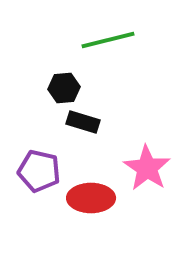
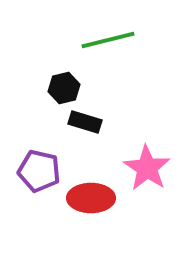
black hexagon: rotated 8 degrees counterclockwise
black rectangle: moved 2 px right
